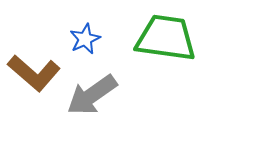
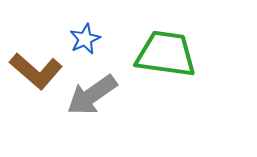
green trapezoid: moved 16 px down
brown L-shape: moved 2 px right, 2 px up
